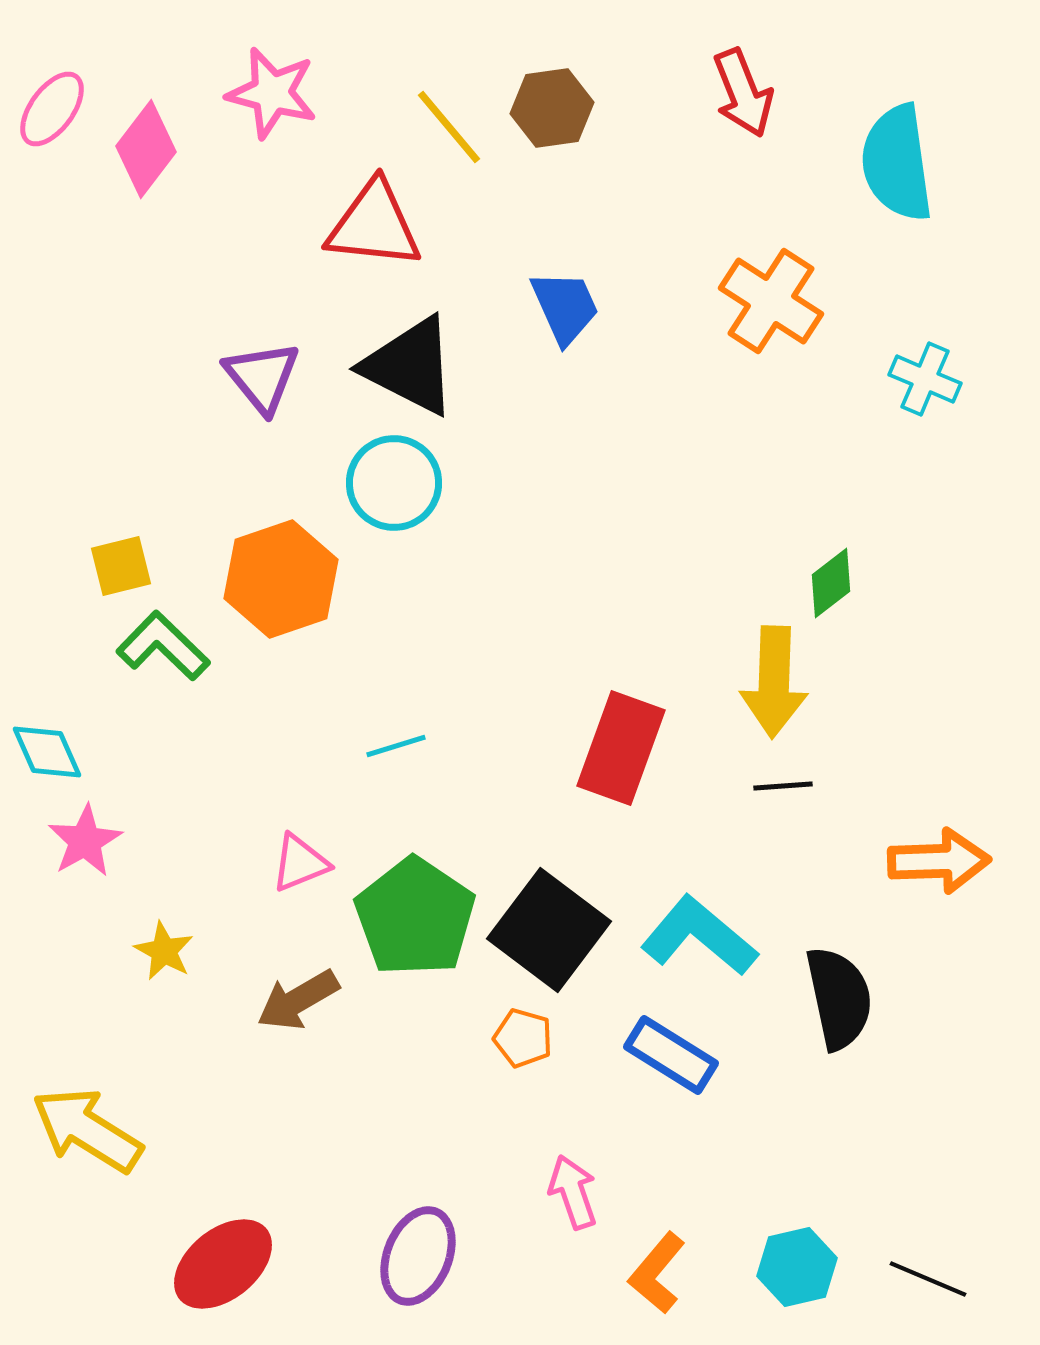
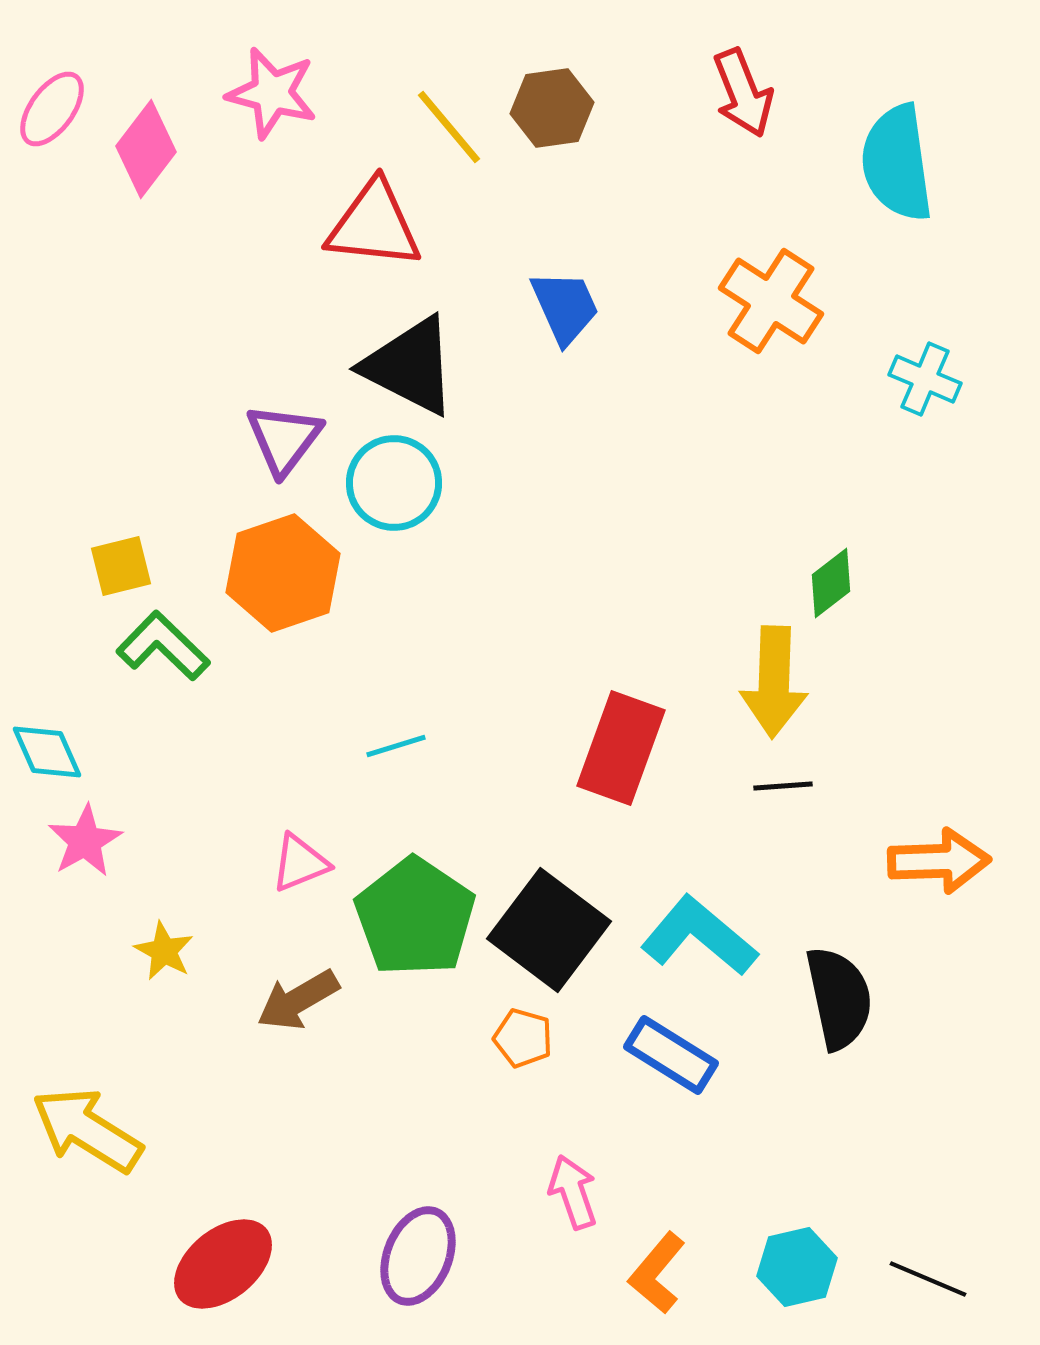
purple triangle at (262, 377): moved 22 px right, 62 px down; rotated 16 degrees clockwise
orange hexagon at (281, 579): moved 2 px right, 6 px up
